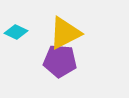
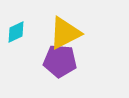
cyan diamond: rotated 50 degrees counterclockwise
